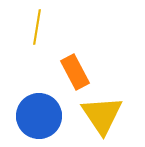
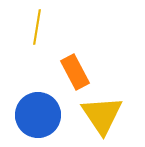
blue circle: moved 1 px left, 1 px up
